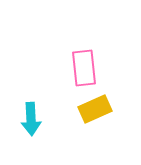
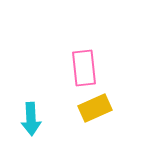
yellow rectangle: moved 1 px up
